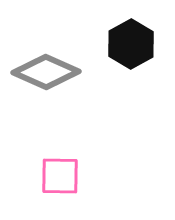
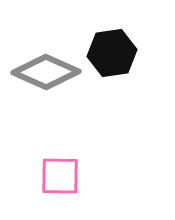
black hexagon: moved 19 px left, 9 px down; rotated 21 degrees clockwise
